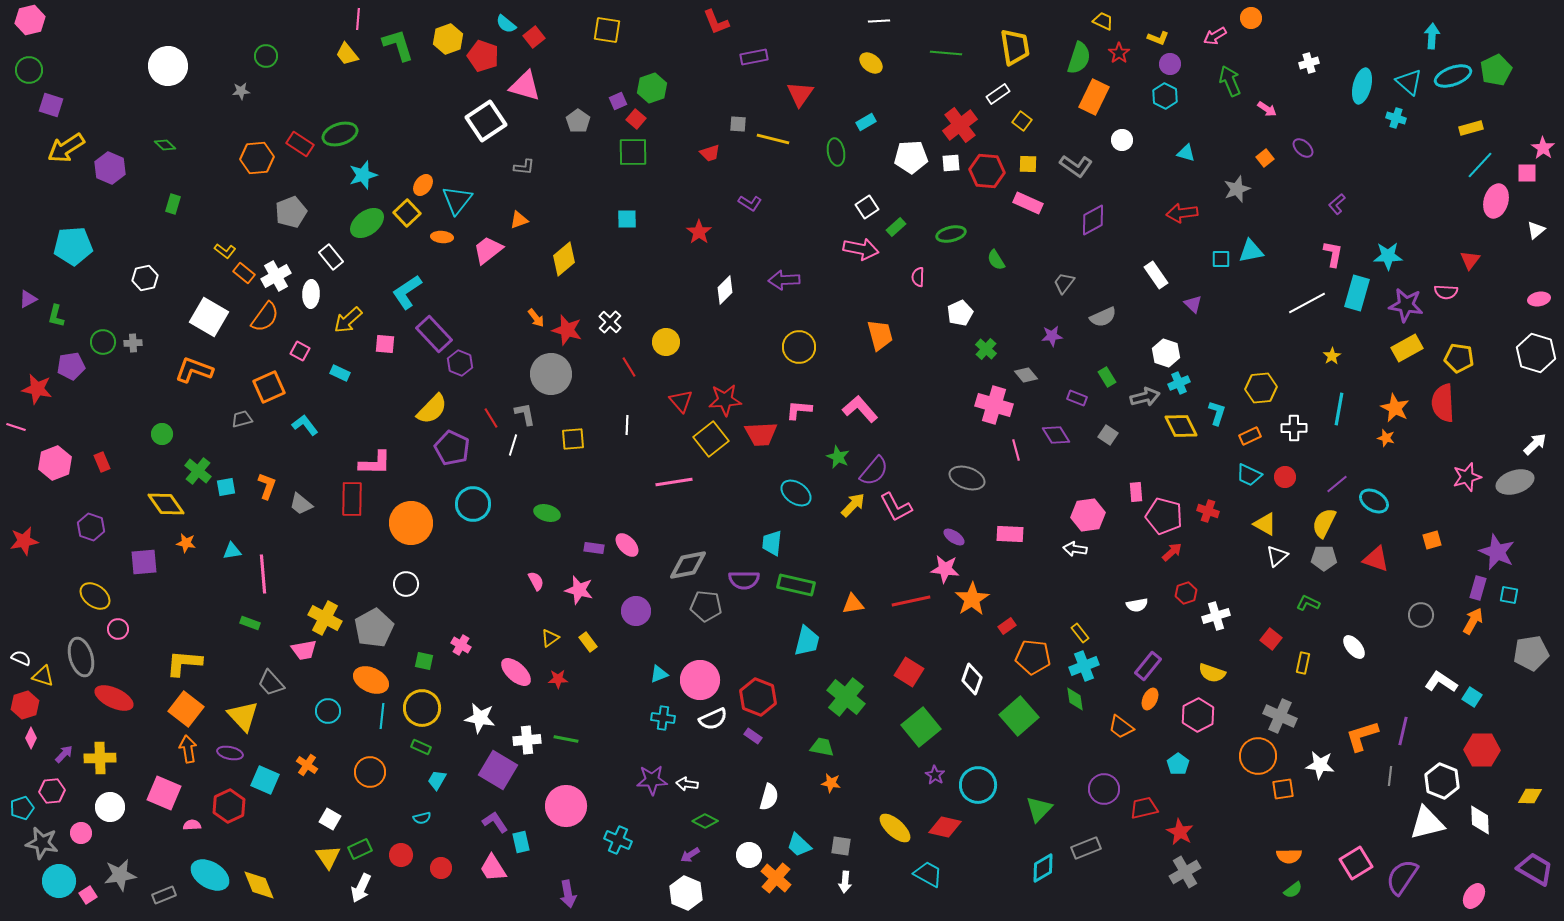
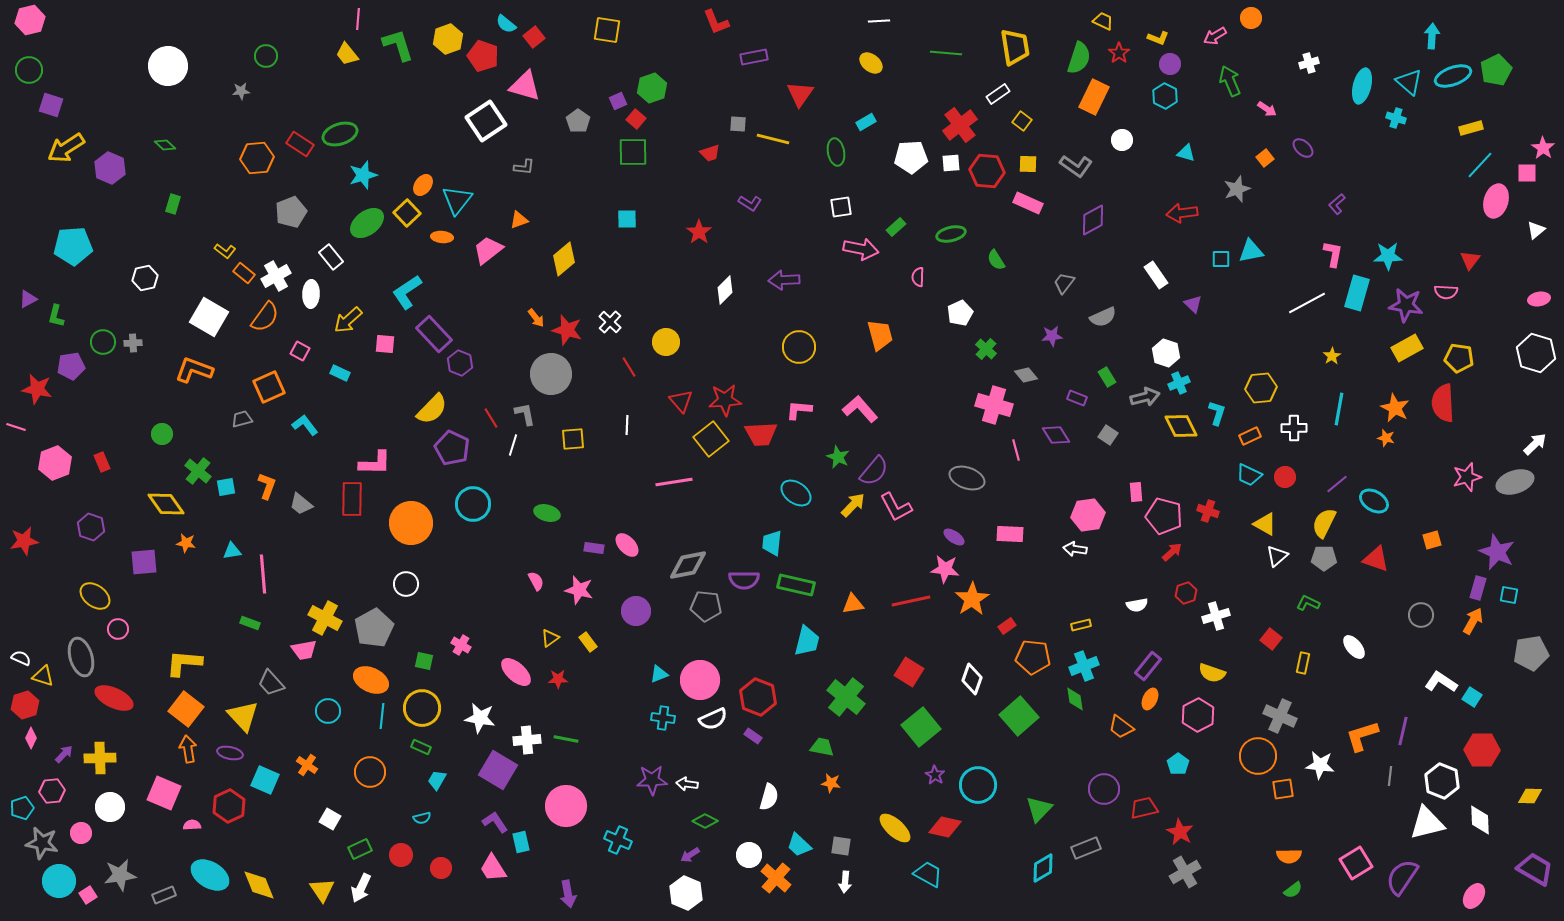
white square at (867, 207): moved 26 px left; rotated 25 degrees clockwise
yellow rectangle at (1080, 633): moved 1 px right, 8 px up; rotated 66 degrees counterclockwise
yellow triangle at (328, 857): moved 6 px left, 33 px down
